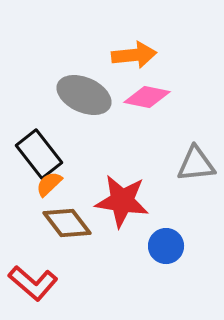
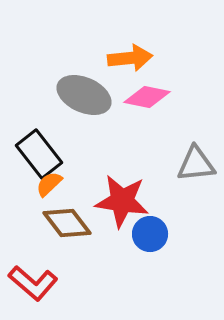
orange arrow: moved 4 px left, 3 px down
blue circle: moved 16 px left, 12 px up
